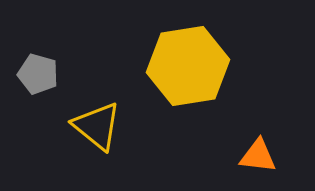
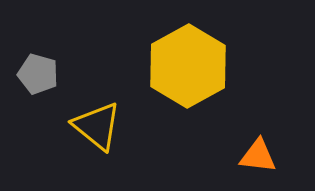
yellow hexagon: rotated 20 degrees counterclockwise
